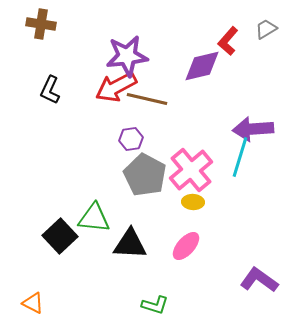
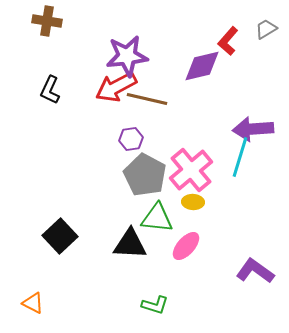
brown cross: moved 6 px right, 3 px up
green triangle: moved 63 px right
purple L-shape: moved 4 px left, 9 px up
